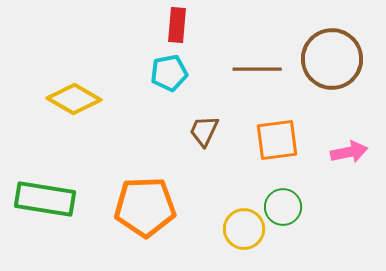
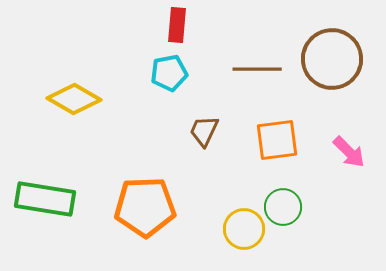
pink arrow: rotated 57 degrees clockwise
